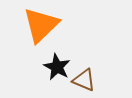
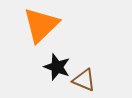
black star: rotated 8 degrees counterclockwise
